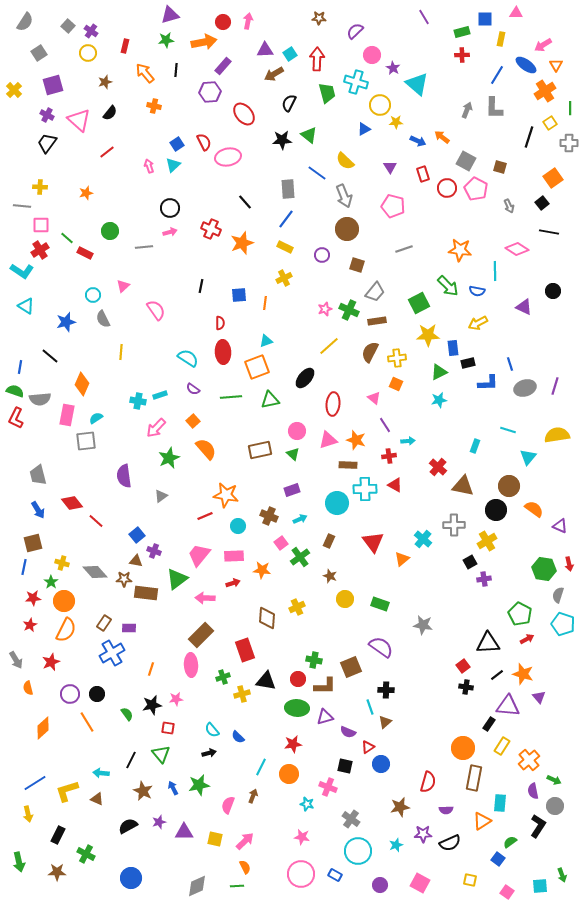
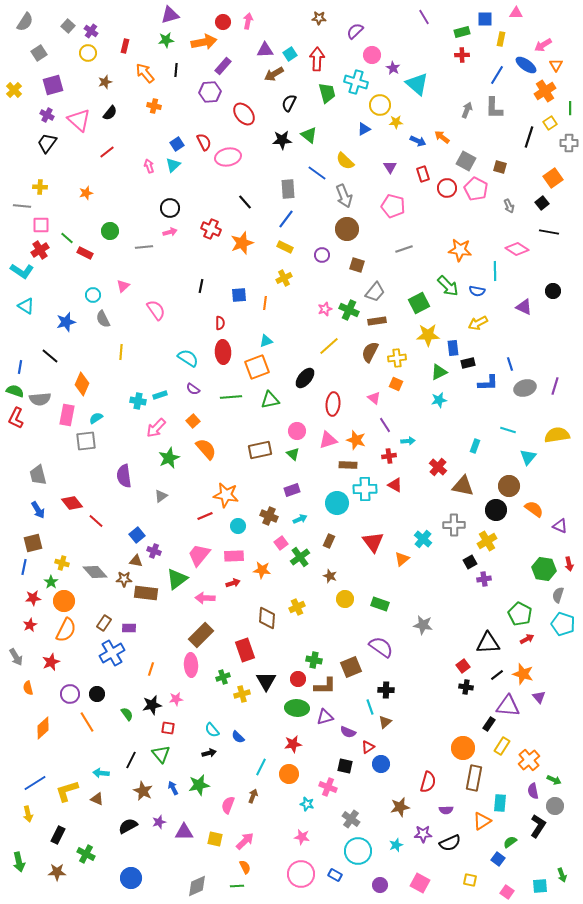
gray arrow at (16, 660): moved 3 px up
black triangle at (266, 681): rotated 50 degrees clockwise
